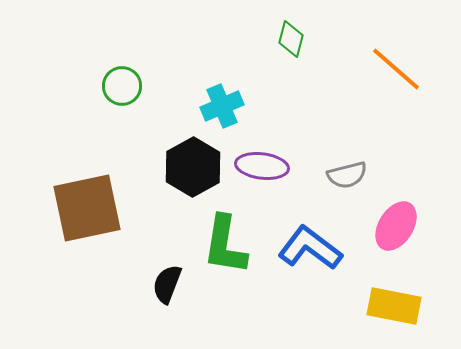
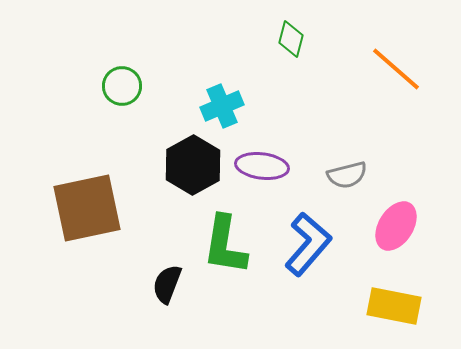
black hexagon: moved 2 px up
blue L-shape: moved 2 px left, 4 px up; rotated 94 degrees clockwise
